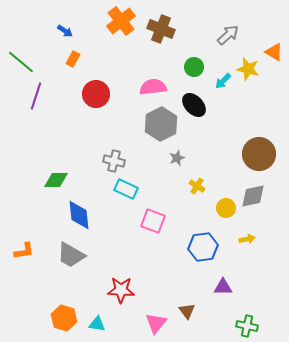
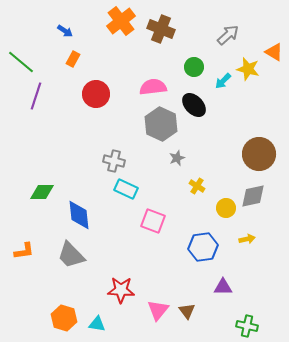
gray hexagon: rotated 8 degrees counterclockwise
green diamond: moved 14 px left, 12 px down
gray trapezoid: rotated 16 degrees clockwise
pink triangle: moved 2 px right, 13 px up
